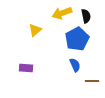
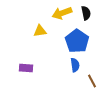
black semicircle: moved 3 px up
yellow triangle: moved 5 px right, 1 px down; rotated 32 degrees clockwise
blue pentagon: moved 2 px down; rotated 10 degrees counterclockwise
blue semicircle: rotated 16 degrees clockwise
brown line: rotated 64 degrees clockwise
